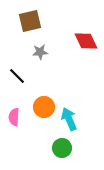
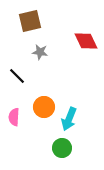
gray star: rotated 14 degrees clockwise
cyan arrow: rotated 135 degrees counterclockwise
